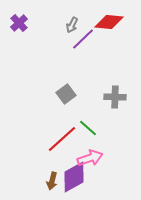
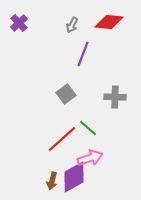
purple line: moved 15 px down; rotated 25 degrees counterclockwise
